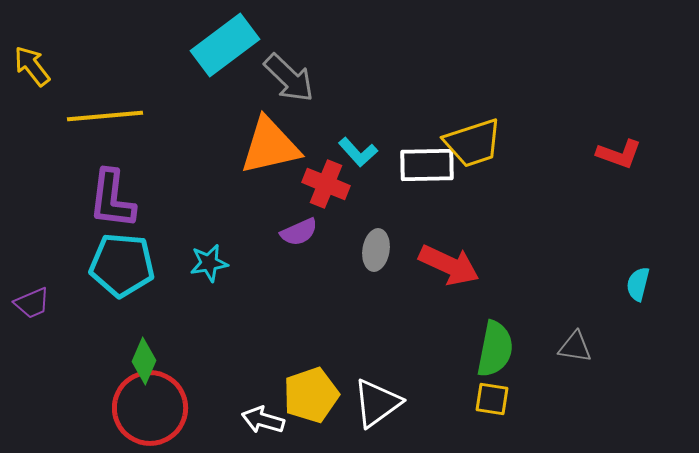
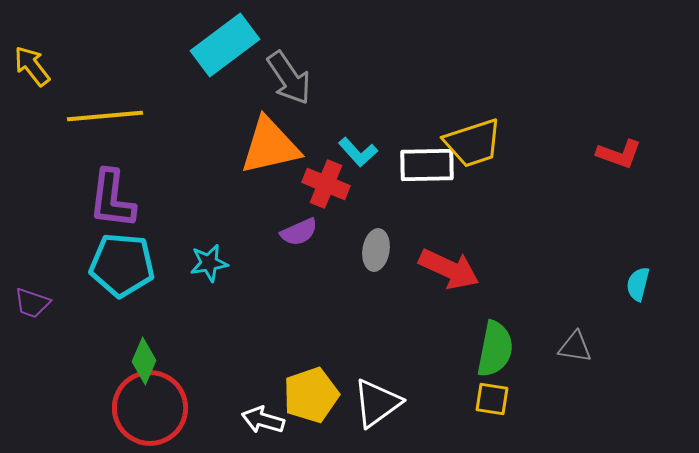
gray arrow: rotated 12 degrees clockwise
red arrow: moved 4 px down
purple trapezoid: rotated 42 degrees clockwise
